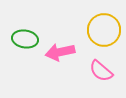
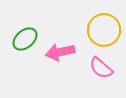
green ellipse: rotated 50 degrees counterclockwise
pink semicircle: moved 3 px up
